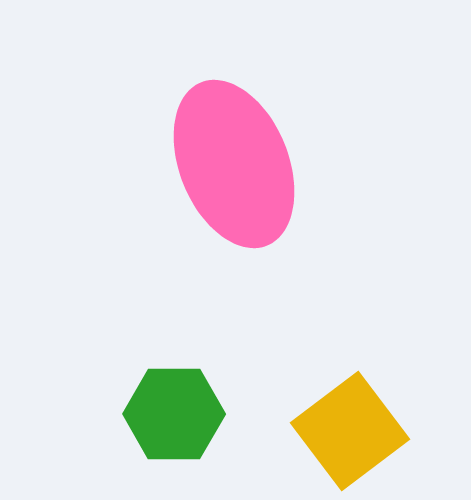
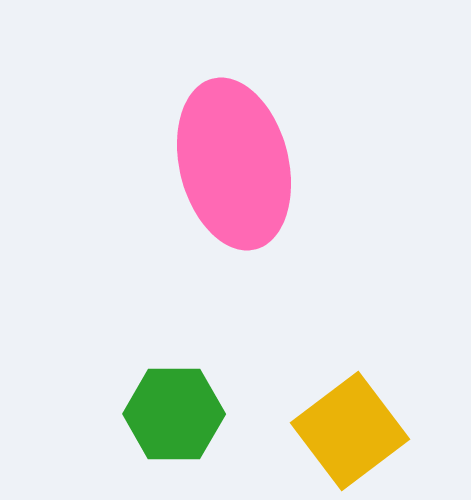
pink ellipse: rotated 8 degrees clockwise
